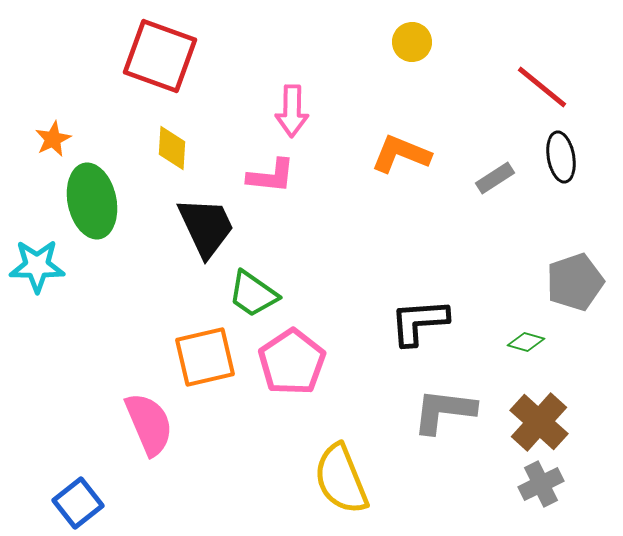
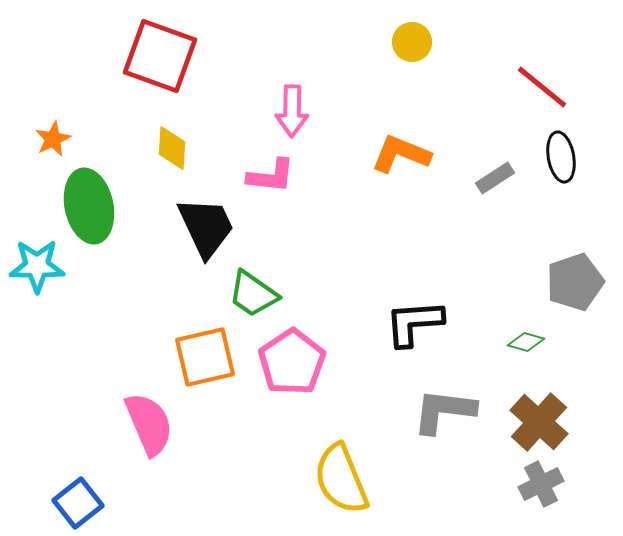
green ellipse: moved 3 px left, 5 px down
black L-shape: moved 5 px left, 1 px down
